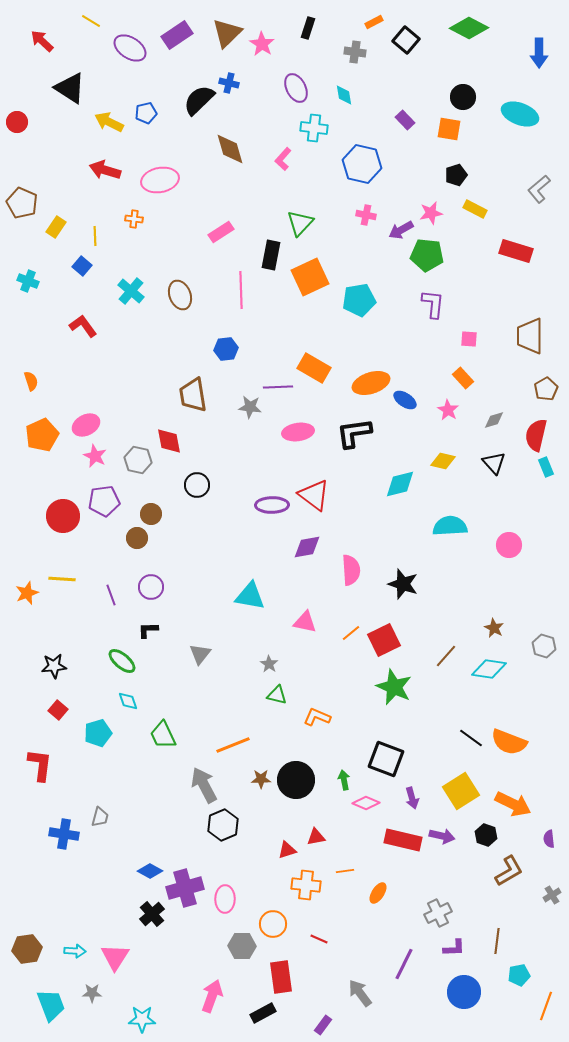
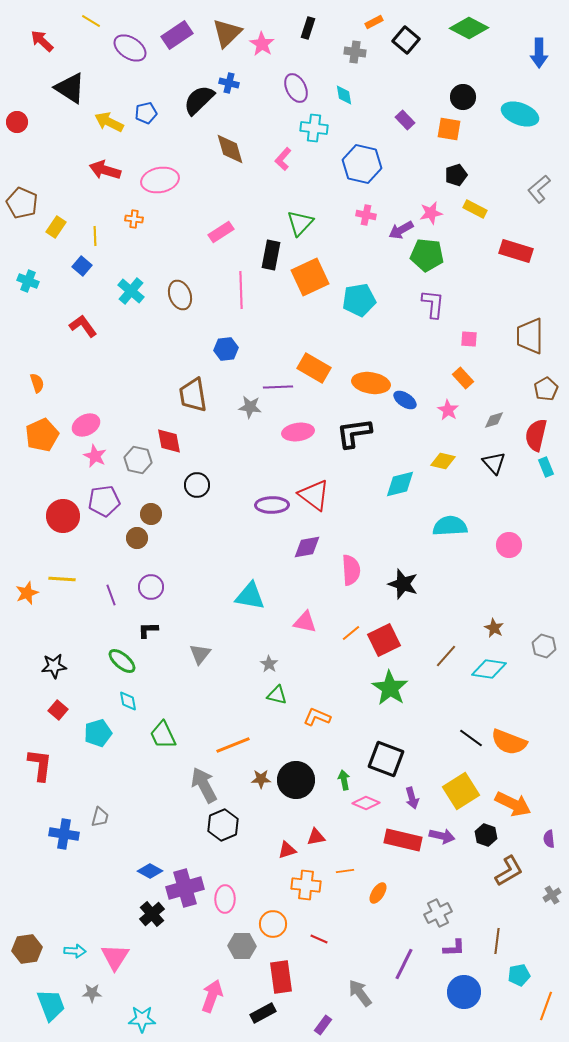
orange semicircle at (31, 381): moved 6 px right, 2 px down
orange ellipse at (371, 383): rotated 27 degrees clockwise
green star at (394, 687): moved 4 px left, 1 px down; rotated 9 degrees clockwise
cyan diamond at (128, 701): rotated 10 degrees clockwise
